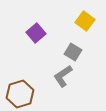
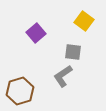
yellow square: moved 1 px left
gray square: rotated 24 degrees counterclockwise
brown hexagon: moved 3 px up
